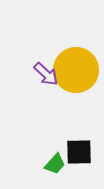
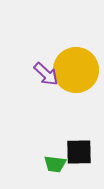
green trapezoid: rotated 55 degrees clockwise
